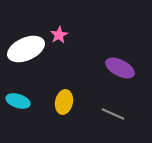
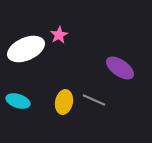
purple ellipse: rotated 8 degrees clockwise
gray line: moved 19 px left, 14 px up
